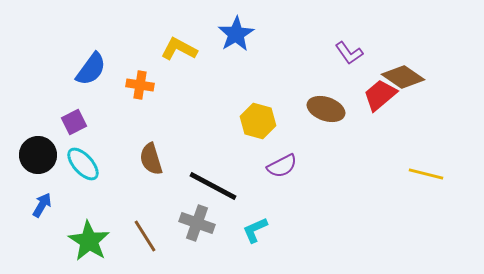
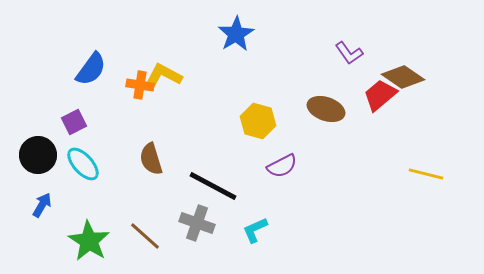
yellow L-shape: moved 15 px left, 26 px down
brown line: rotated 16 degrees counterclockwise
